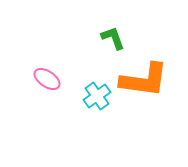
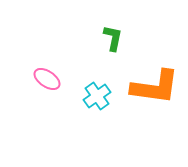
green L-shape: rotated 32 degrees clockwise
orange L-shape: moved 11 px right, 7 px down
